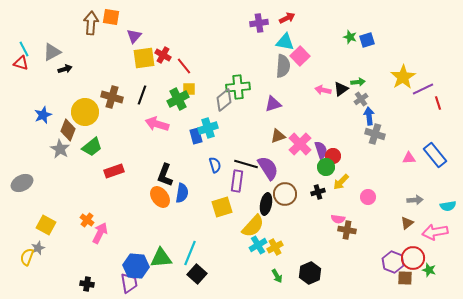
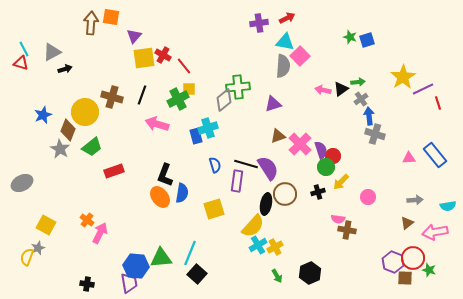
yellow square at (222, 207): moved 8 px left, 2 px down
